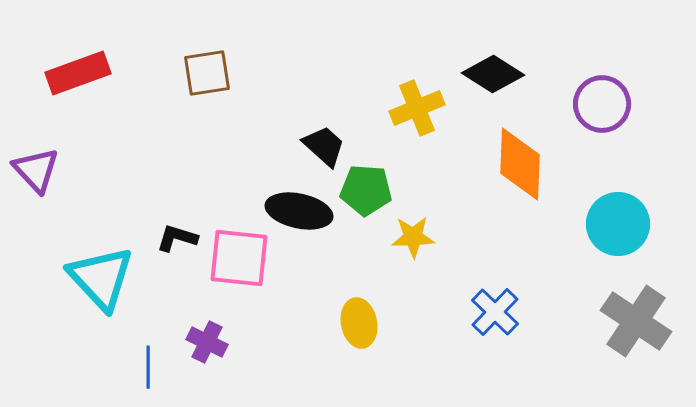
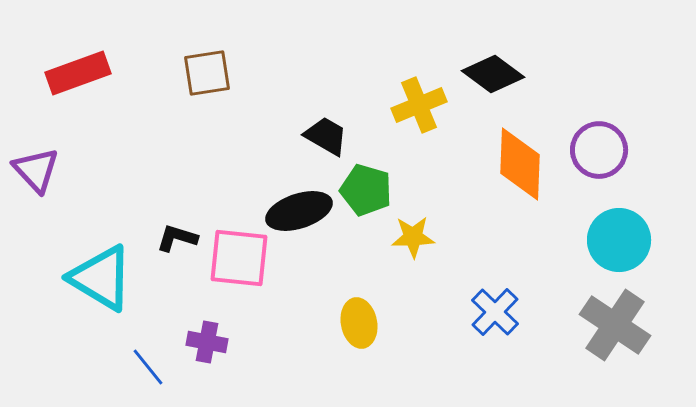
black diamond: rotated 4 degrees clockwise
purple circle: moved 3 px left, 46 px down
yellow cross: moved 2 px right, 3 px up
black trapezoid: moved 2 px right, 10 px up; rotated 12 degrees counterclockwise
green pentagon: rotated 12 degrees clockwise
black ellipse: rotated 30 degrees counterclockwise
cyan circle: moved 1 px right, 16 px down
cyan triangle: rotated 16 degrees counterclockwise
gray cross: moved 21 px left, 4 px down
purple cross: rotated 15 degrees counterclockwise
blue line: rotated 39 degrees counterclockwise
